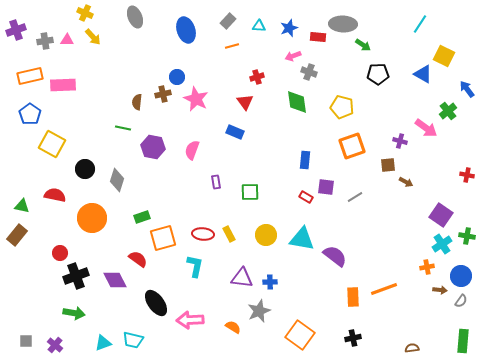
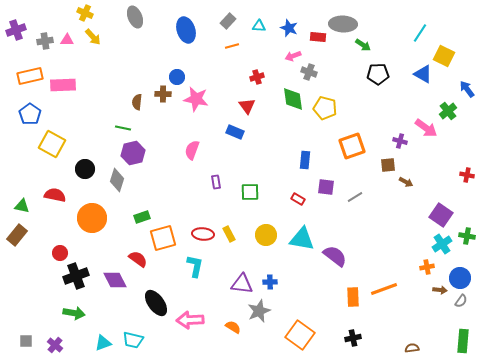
cyan line at (420, 24): moved 9 px down
blue star at (289, 28): rotated 30 degrees counterclockwise
brown cross at (163, 94): rotated 14 degrees clockwise
pink star at (196, 99): rotated 15 degrees counterclockwise
red triangle at (245, 102): moved 2 px right, 4 px down
green diamond at (297, 102): moved 4 px left, 3 px up
yellow pentagon at (342, 107): moved 17 px left, 1 px down
purple hexagon at (153, 147): moved 20 px left, 6 px down; rotated 25 degrees counterclockwise
red rectangle at (306, 197): moved 8 px left, 2 px down
blue circle at (461, 276): moved 1 px left, 2 px down
purple triangle at (242, 278): moved 6 px down
